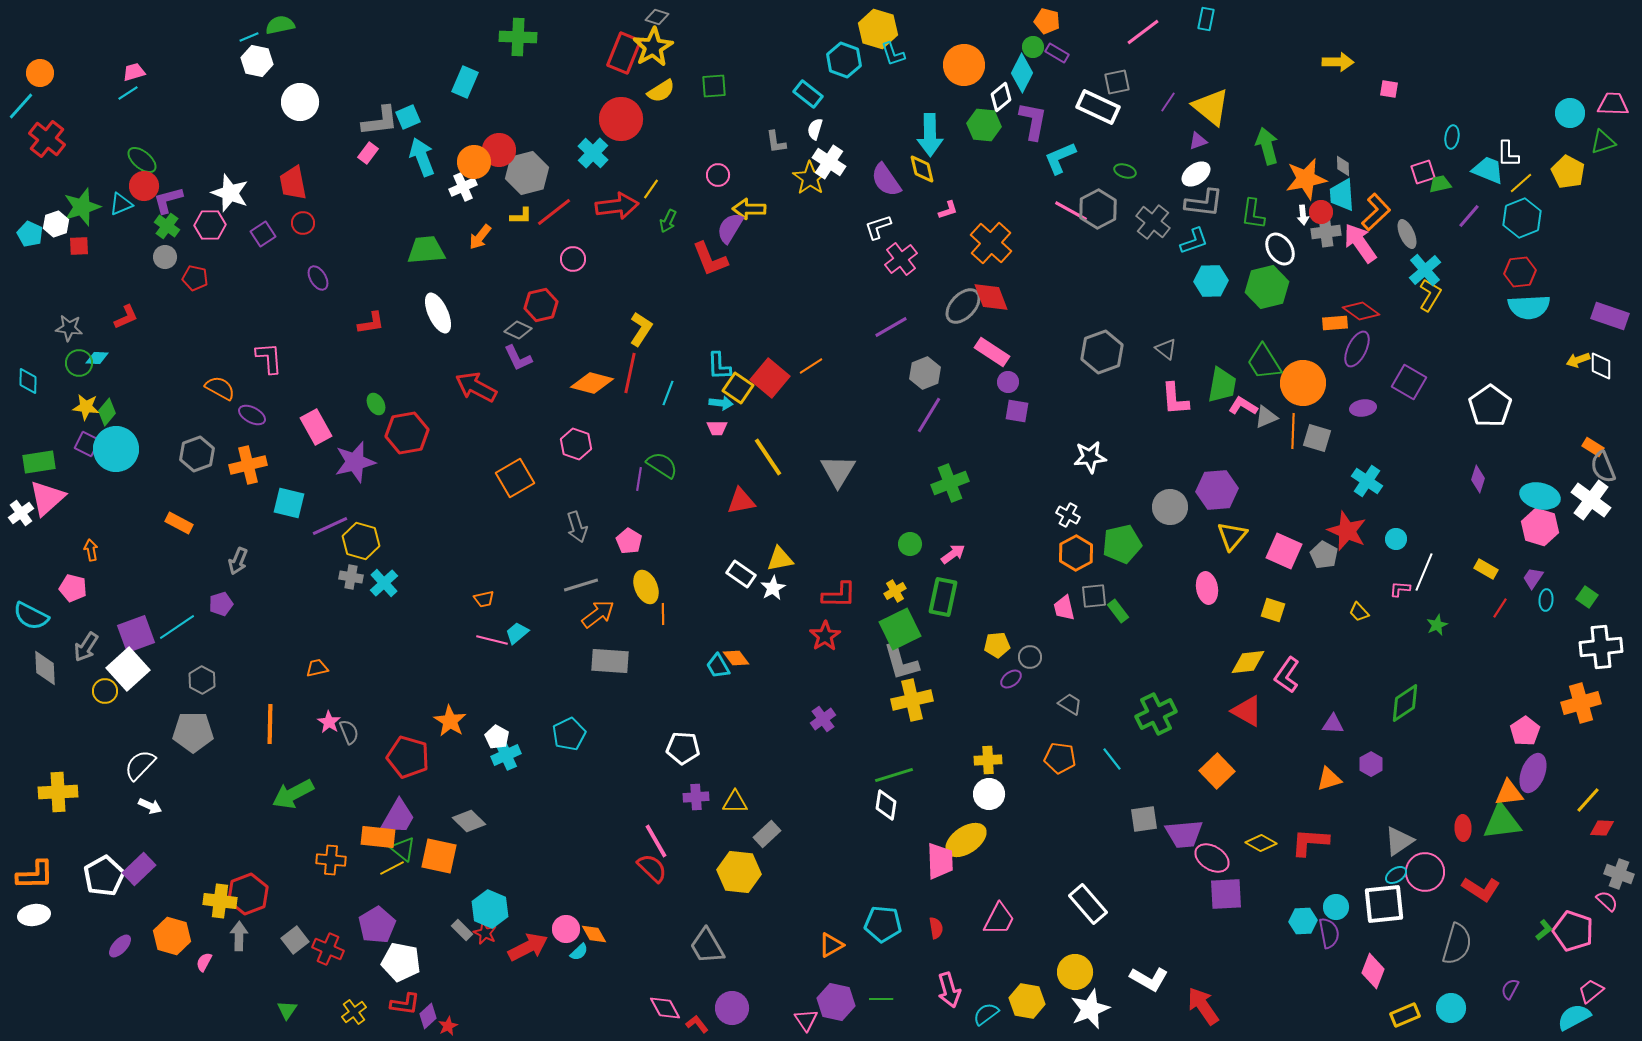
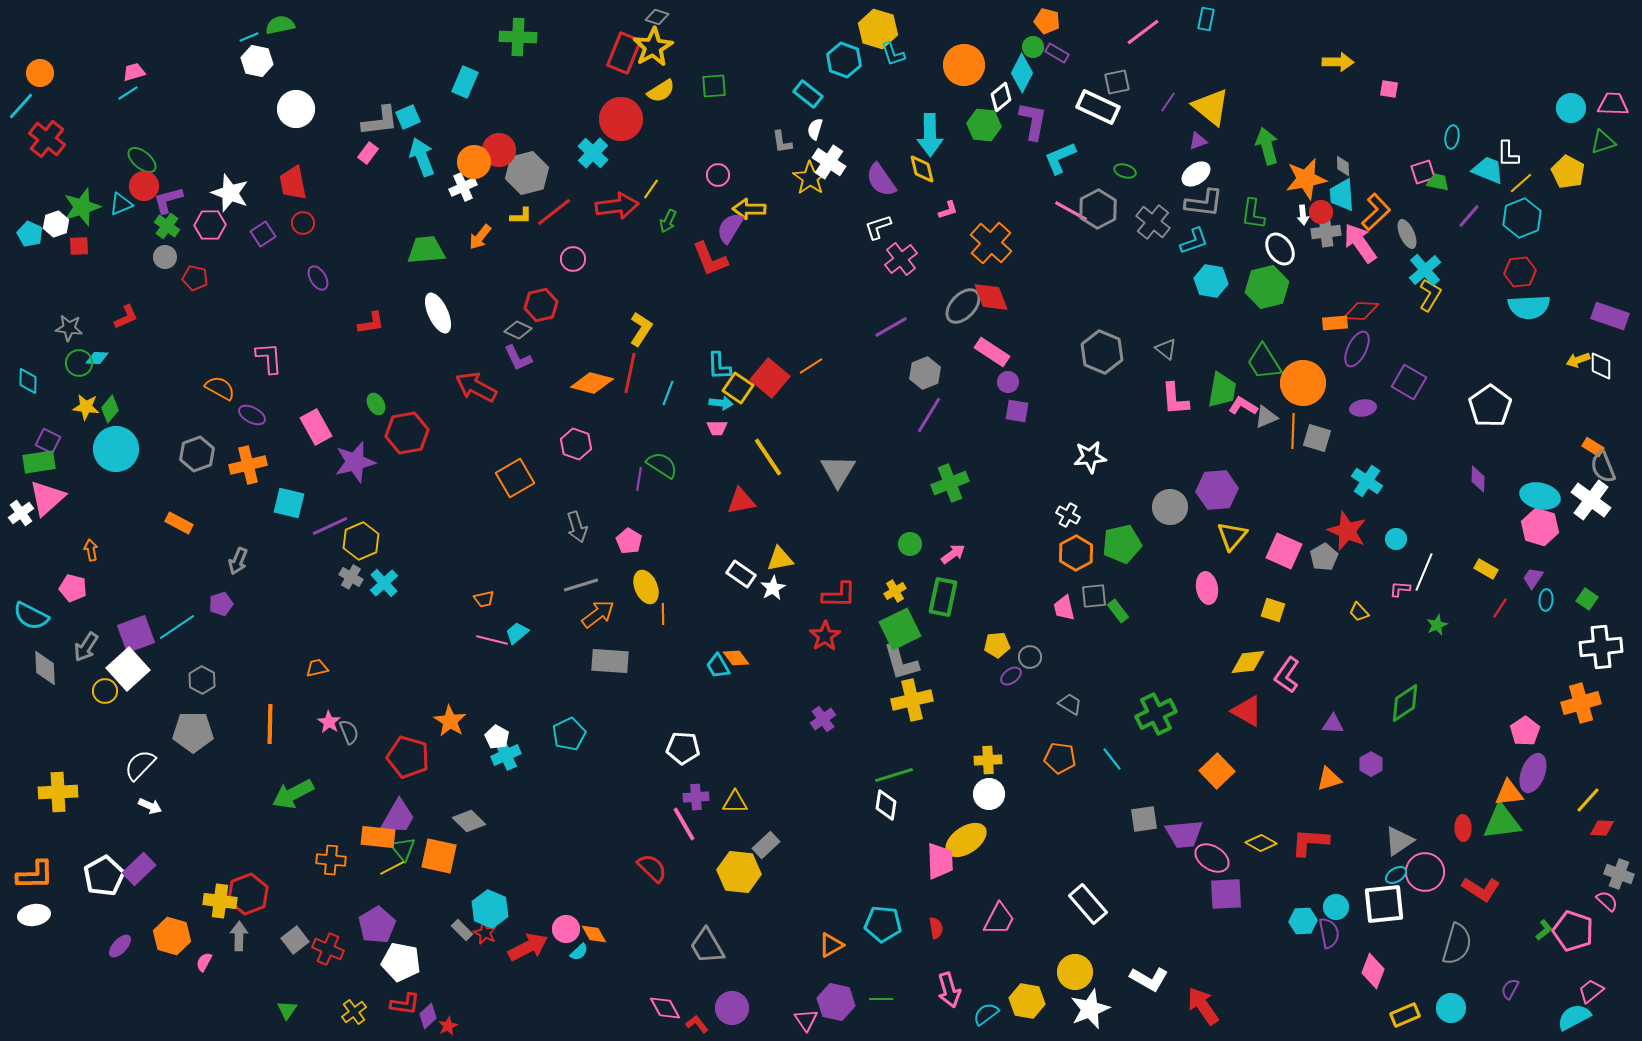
white circle at (300, 102): moved 4 px left, 7 px down
cyan circle at (1570, 113): moved 1 px right, 5 px up
gray L-shape at (776, 142): moved 6 px right
purple semicircle at (886, 180): moved 5 px left
green trapezoid at (1440, 184): moved 2 px left, 2 px up; rotated 25 degrees clockwise
cyan hexagon at (1211, 281): rotated 12 degrees clockwise
red diamond at (1361, 311): rotated 33 degrees counterclockwise
gray hexagon at (1102, 352): rotated 18 degrees counterclockwise
green trapezoid at (1222, 385): moved 5 px down
green diamond at (107, 412): moved 3 px right, 3 px up
purple square at (87, 444): moved 39 px left, 3 px up
purple diamond at (1478, 479): rotated 16 degrees counterclockwise
yellow hexagon at (361, 541): rotated 21 degrees clockwise
gray pentagon at (1324, 555): moved 2 px down; rotated 12 degrees clockwise
gray cross at (351, 577): rotated 20 degrees clockwise
green square at (1587, 597): moved 2 px down
purple ellipse at (1011, 679): moved 3 px up
gray rectangle at (767, 834): moved 1 px left, 11 px down
pink line at (656, 841): moved 28 px right, 17 px up
green triangle at (403, 849): rotated 12 degrees clockwise
